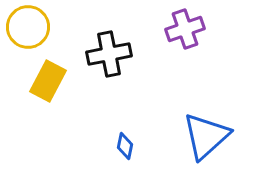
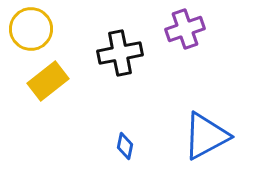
yellow circle: moved 3 px right, 2 px down
black cross: moved 11 px right, 1 px up
yellow rectangle: rotated 24 degrees clockwise
blue triangle: rotated 14 degrees clockwise
